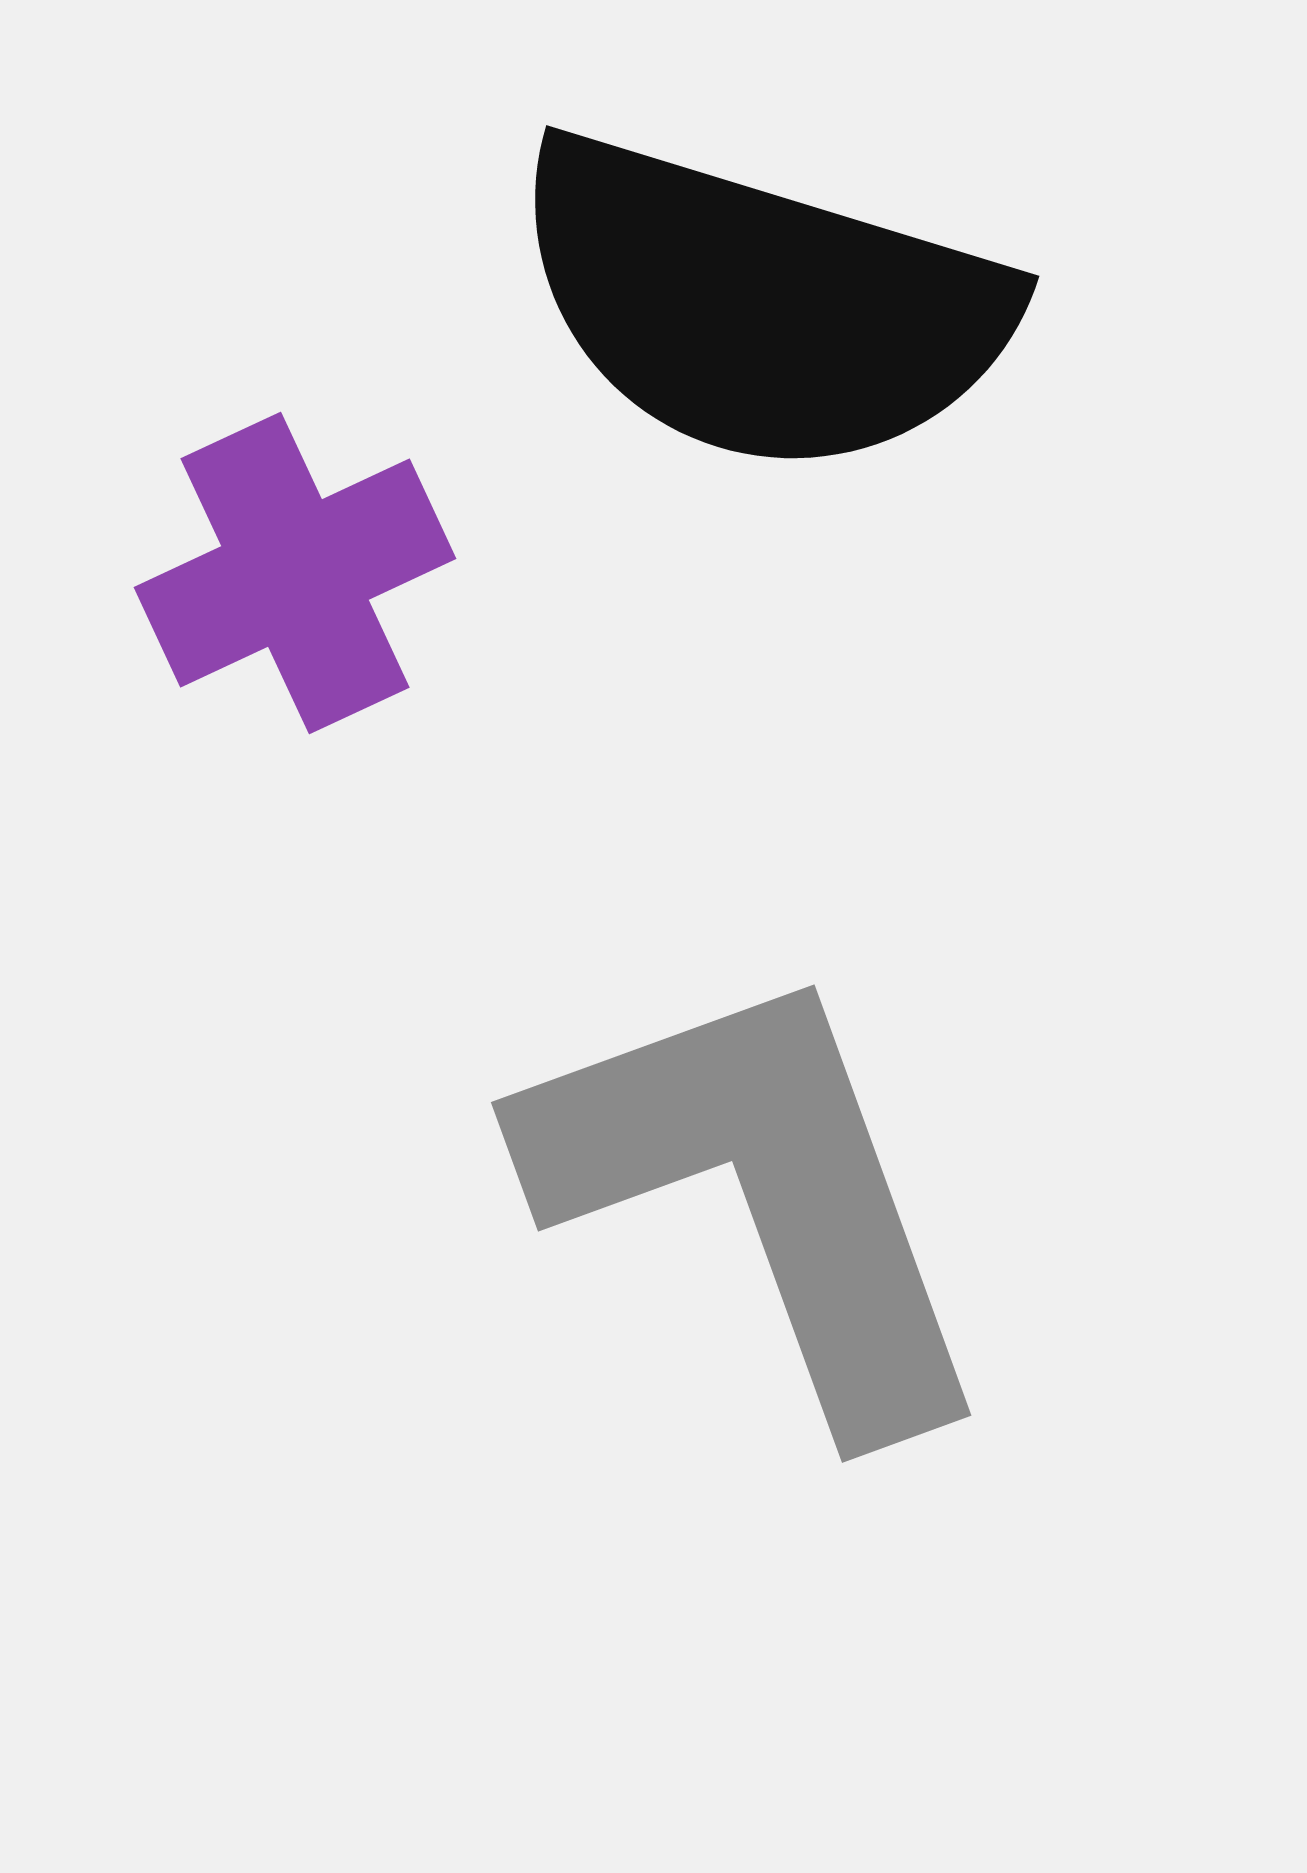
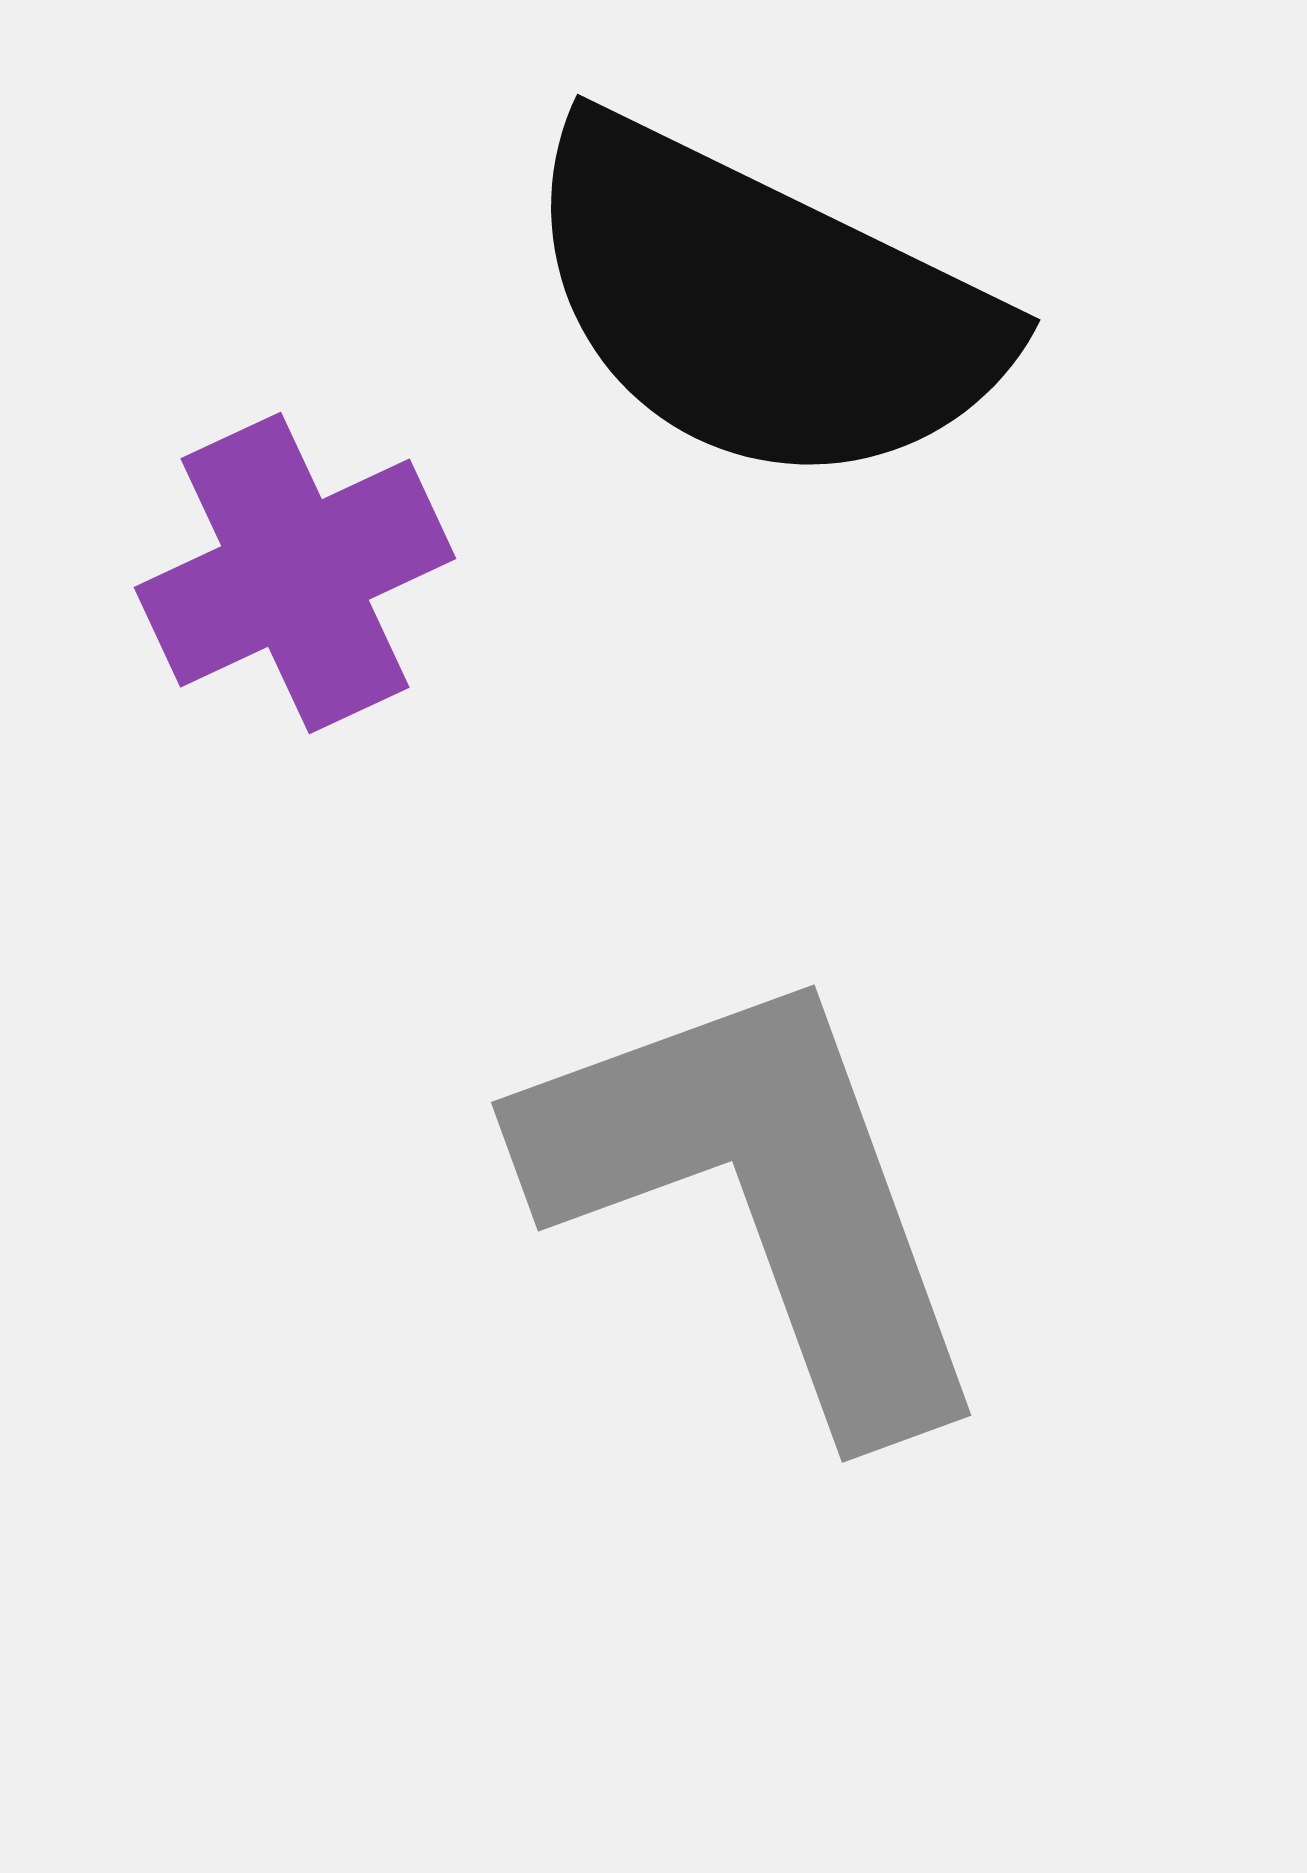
black semicircle: rotated 9 degrees clockwise
